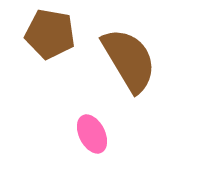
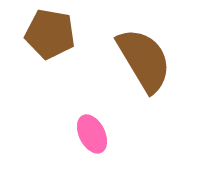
brown semicircle: moved 15 px right
